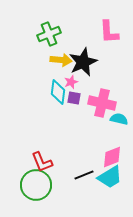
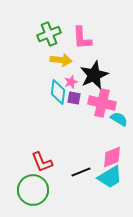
pink L-shape: moved 27 px left, 6 px down
black star: moved 11 px right, 13 px down
cyan semicircle: rotated 18 degrees clockwise
black line: moved 3 px left, 3 px up
green circle: moved 3 px left, 5 px down
